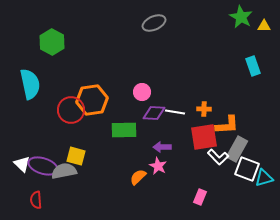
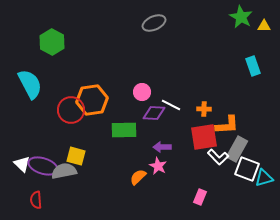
cyan semicircle: rotated 16 degrees counterclockwise
white line: moved 4 px left, 7 px up; rotated 18 degrees clockwise
